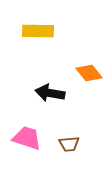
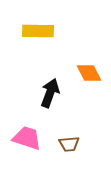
orange diamond: rotated 12 degrees clockwise
black arrow: rotated 100 degrees clockwise
